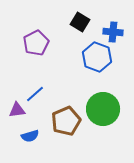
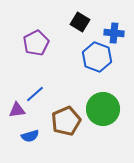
blue cross: moved 1 px right, 1 px down
